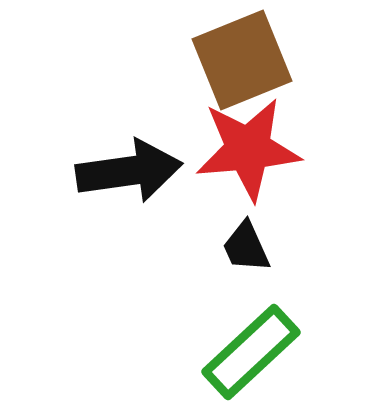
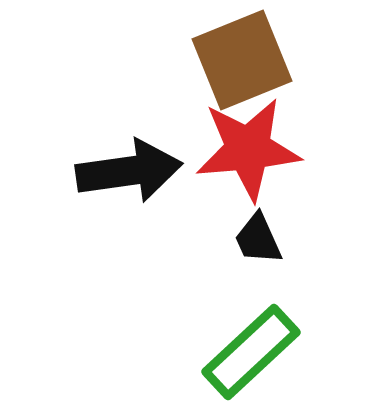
black trapezoid: moved 12 px right, 8 px up
